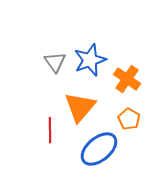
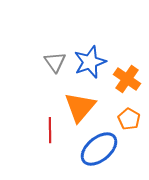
blue star: moved 2 px down
